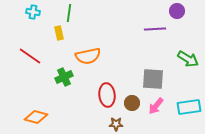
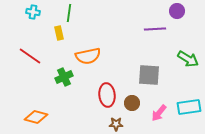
gray square: moved 4 px left, 4 px up
pink arrow: moved 3 px right, 7 px down
